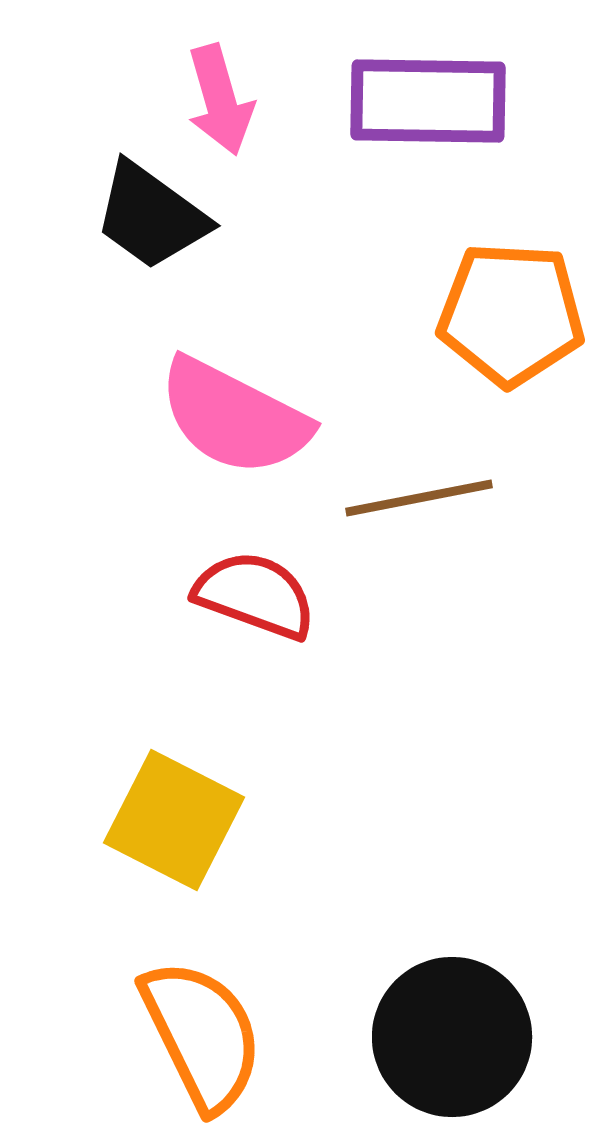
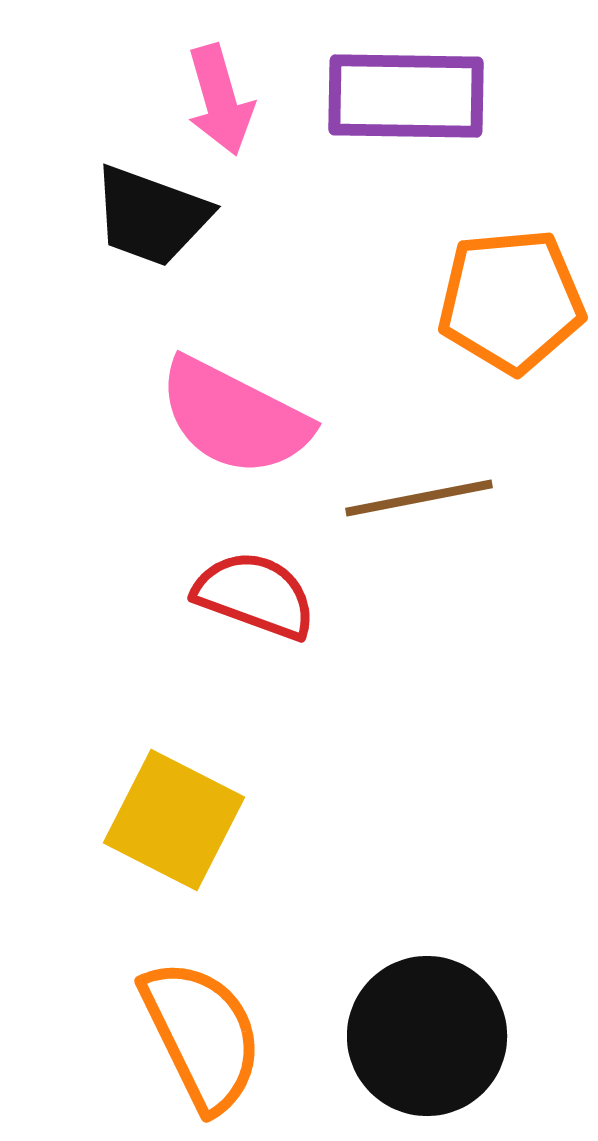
purple rectangle: moved 22 px left, 5 px up
black trapezoid: rotated 16 degrees counterclockwise
orange pentagon: moved 13 px up; rotated 8 degrees counterclockwise
black circle: moved 25 px left, 1 px up
